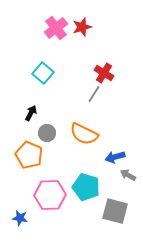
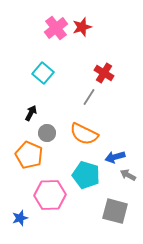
gray line: moved 5 px left, 3 px down
cyan pentagon: moved 12 px up
blue star: rotated 28 degrees counterclockwise
